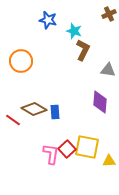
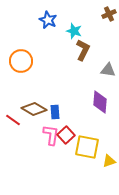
blue star: rotated 12 degrees clockwise
red square: moved 1 px left, 14 px up
pink L-shape: moved 19 px up
yellow triangle: rotated 16 degrees counterclockwise
